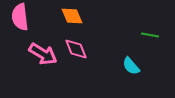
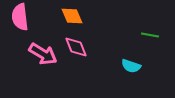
pink diamond: moved 2 px up
cyan semicircle: rotated 30 degrees counterclockwise
